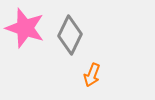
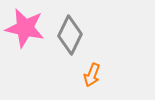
pink star: rotated 6 degrees counterclockwise
